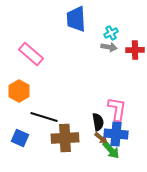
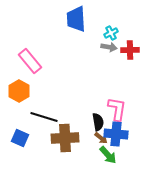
red cross: moved 5 px left
pink rectangle: moved 1 px left, 7 px down; rotated 10 degrees clockwise
green arrow: moved 3 px left, 5 px down
